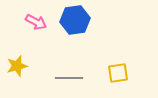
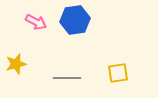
yellow star: moved 1 px left, 2 px up
gray line: moved 2 px left
